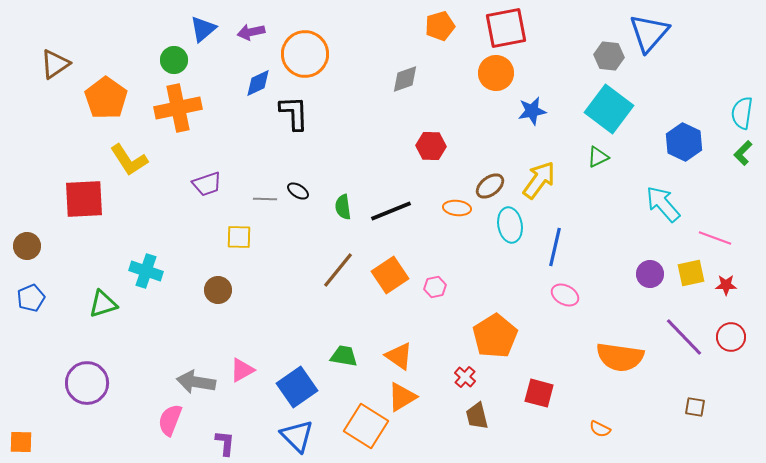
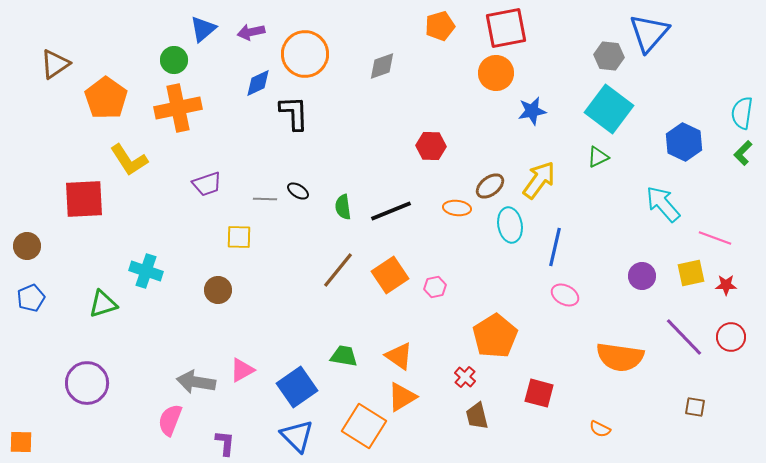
gray diamond at (405, 79): moved 23 px left, 13 px up
purple circle at (650, 274): moved 8 px left, 2 px down
orange square at (366, 426): moved 2 px left
